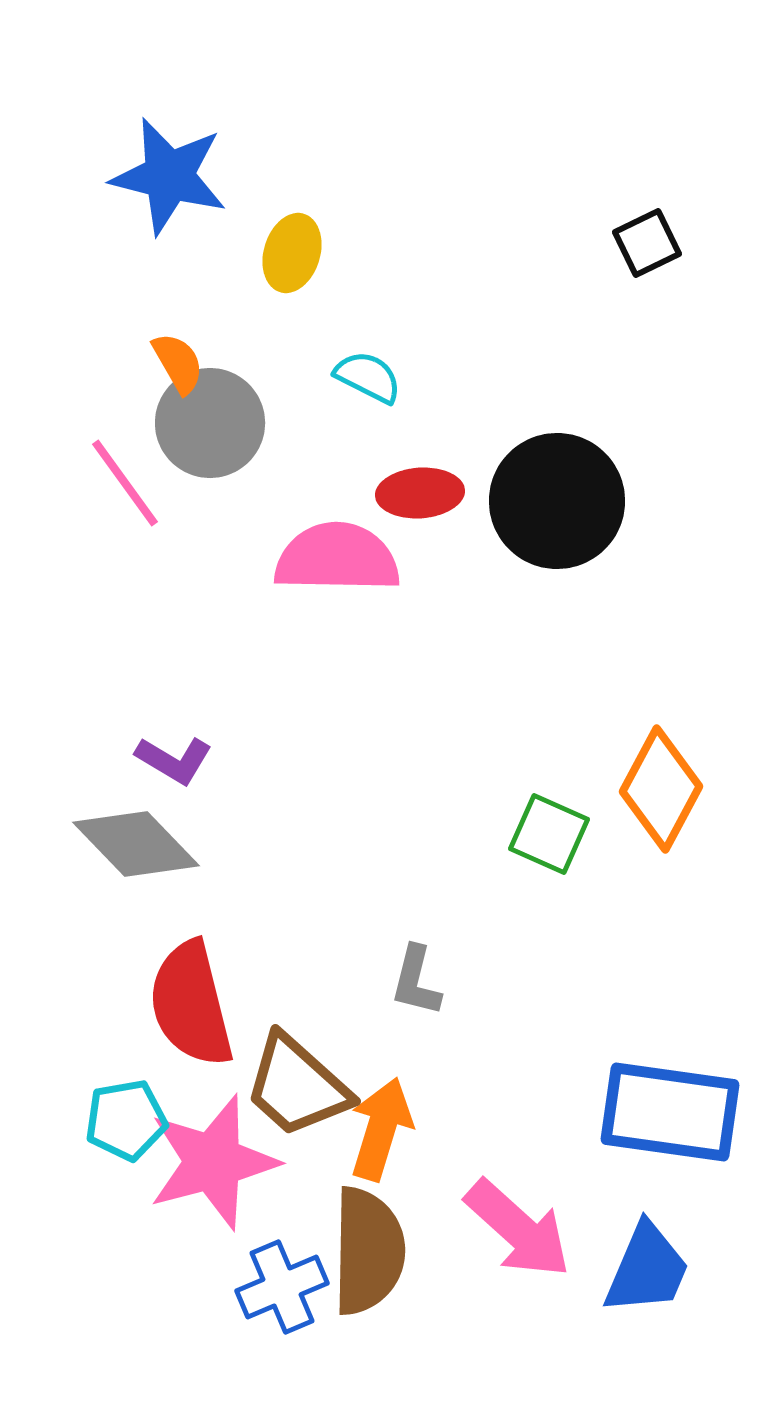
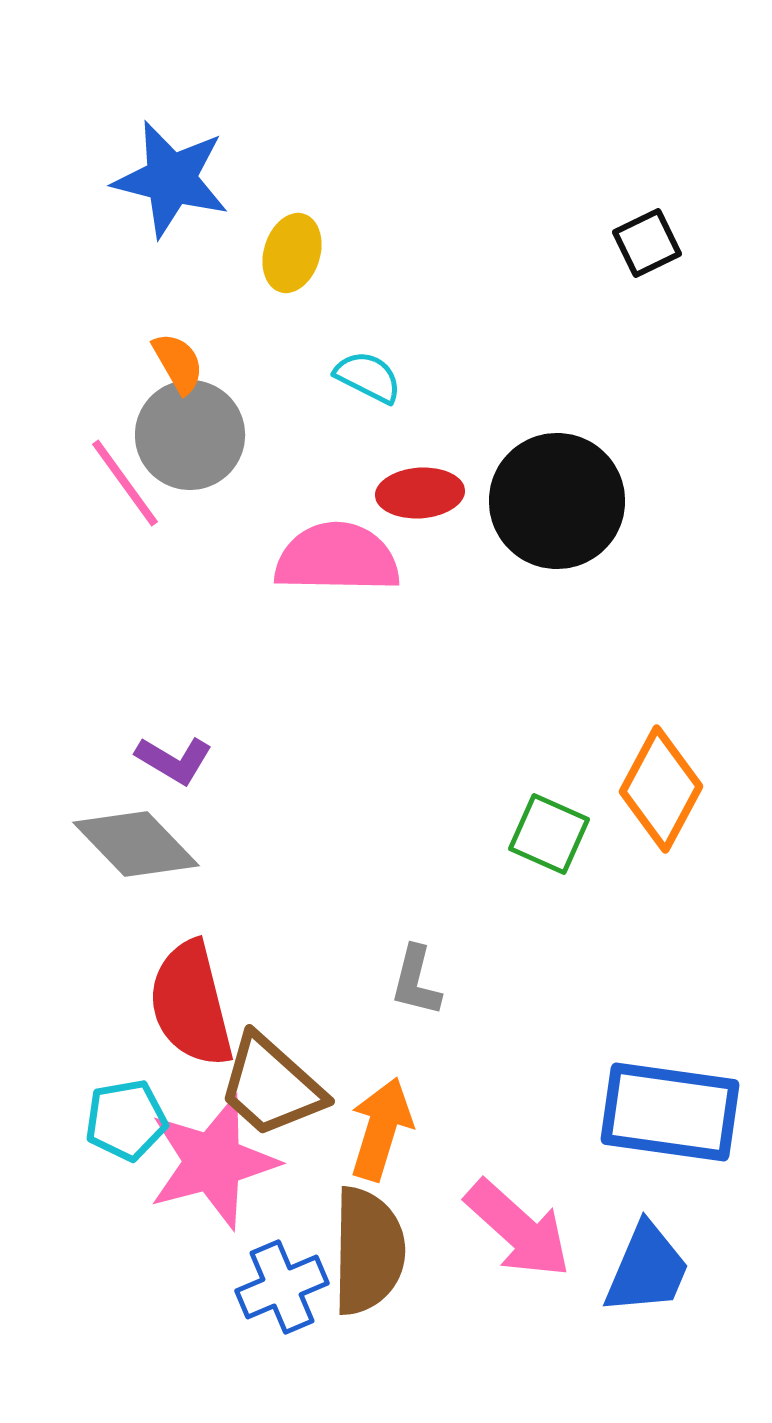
blue star: moved 2 px right, 3 px down
gray circle: moved 20 px left, 12 px down
brown trapezoid: moved 26 px left
